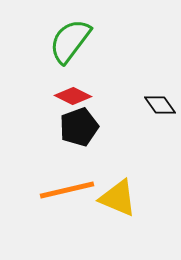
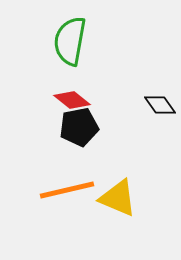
green semicircle: rotated 27 degrees counterclockwise
red diamond: moved 1 px left, 4 px down; rotated 12 degrees clockwise
black pentagon: rotated 9 degrees clockwise
